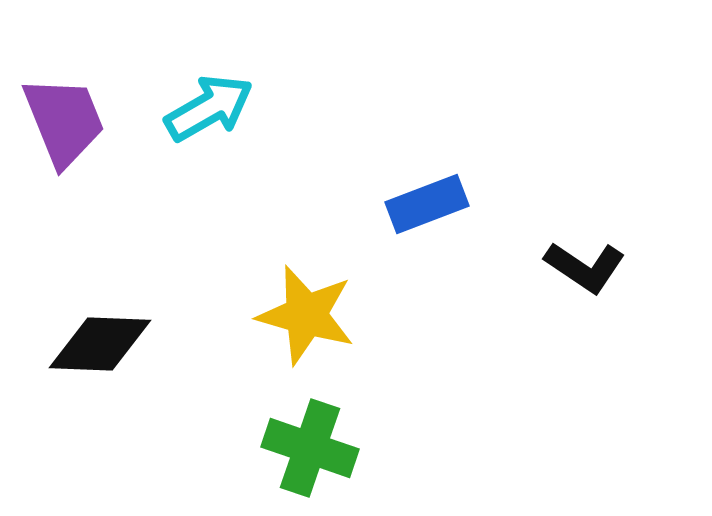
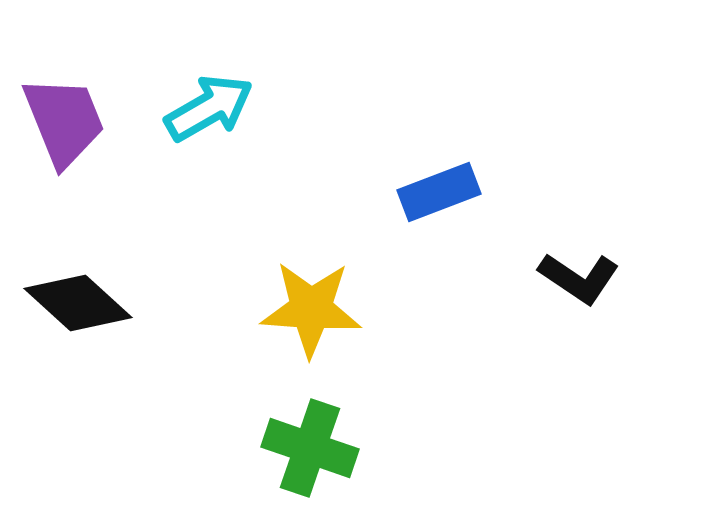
blue rectangle: moved 12 px right, 12 px up
black L-shape: moved 6 px left, 11 px down
yellow star: moved 5 px right, 6 px up; rotated 12 degrees counterclockwise
black diamond: moved 22 px left, 41 px up; rotated 40 degrees clockwise
